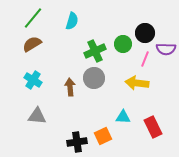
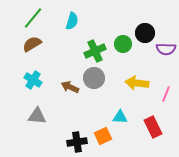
pink line: moved 21 px right, 35 px down
brown arrow: rotated 60 degrees counterclockwise
cyan triangle: moved 3 px left
